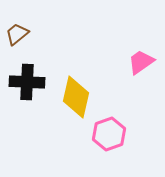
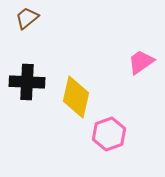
brown trapezoid: moved 10 px right, 16 px up
